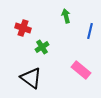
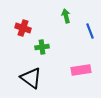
blue line: rotated 35 degrees counterclockwise
green cross: rotated 24 degrees clockwise
pink rectangle: rotated 48 degrees counterclockwise
